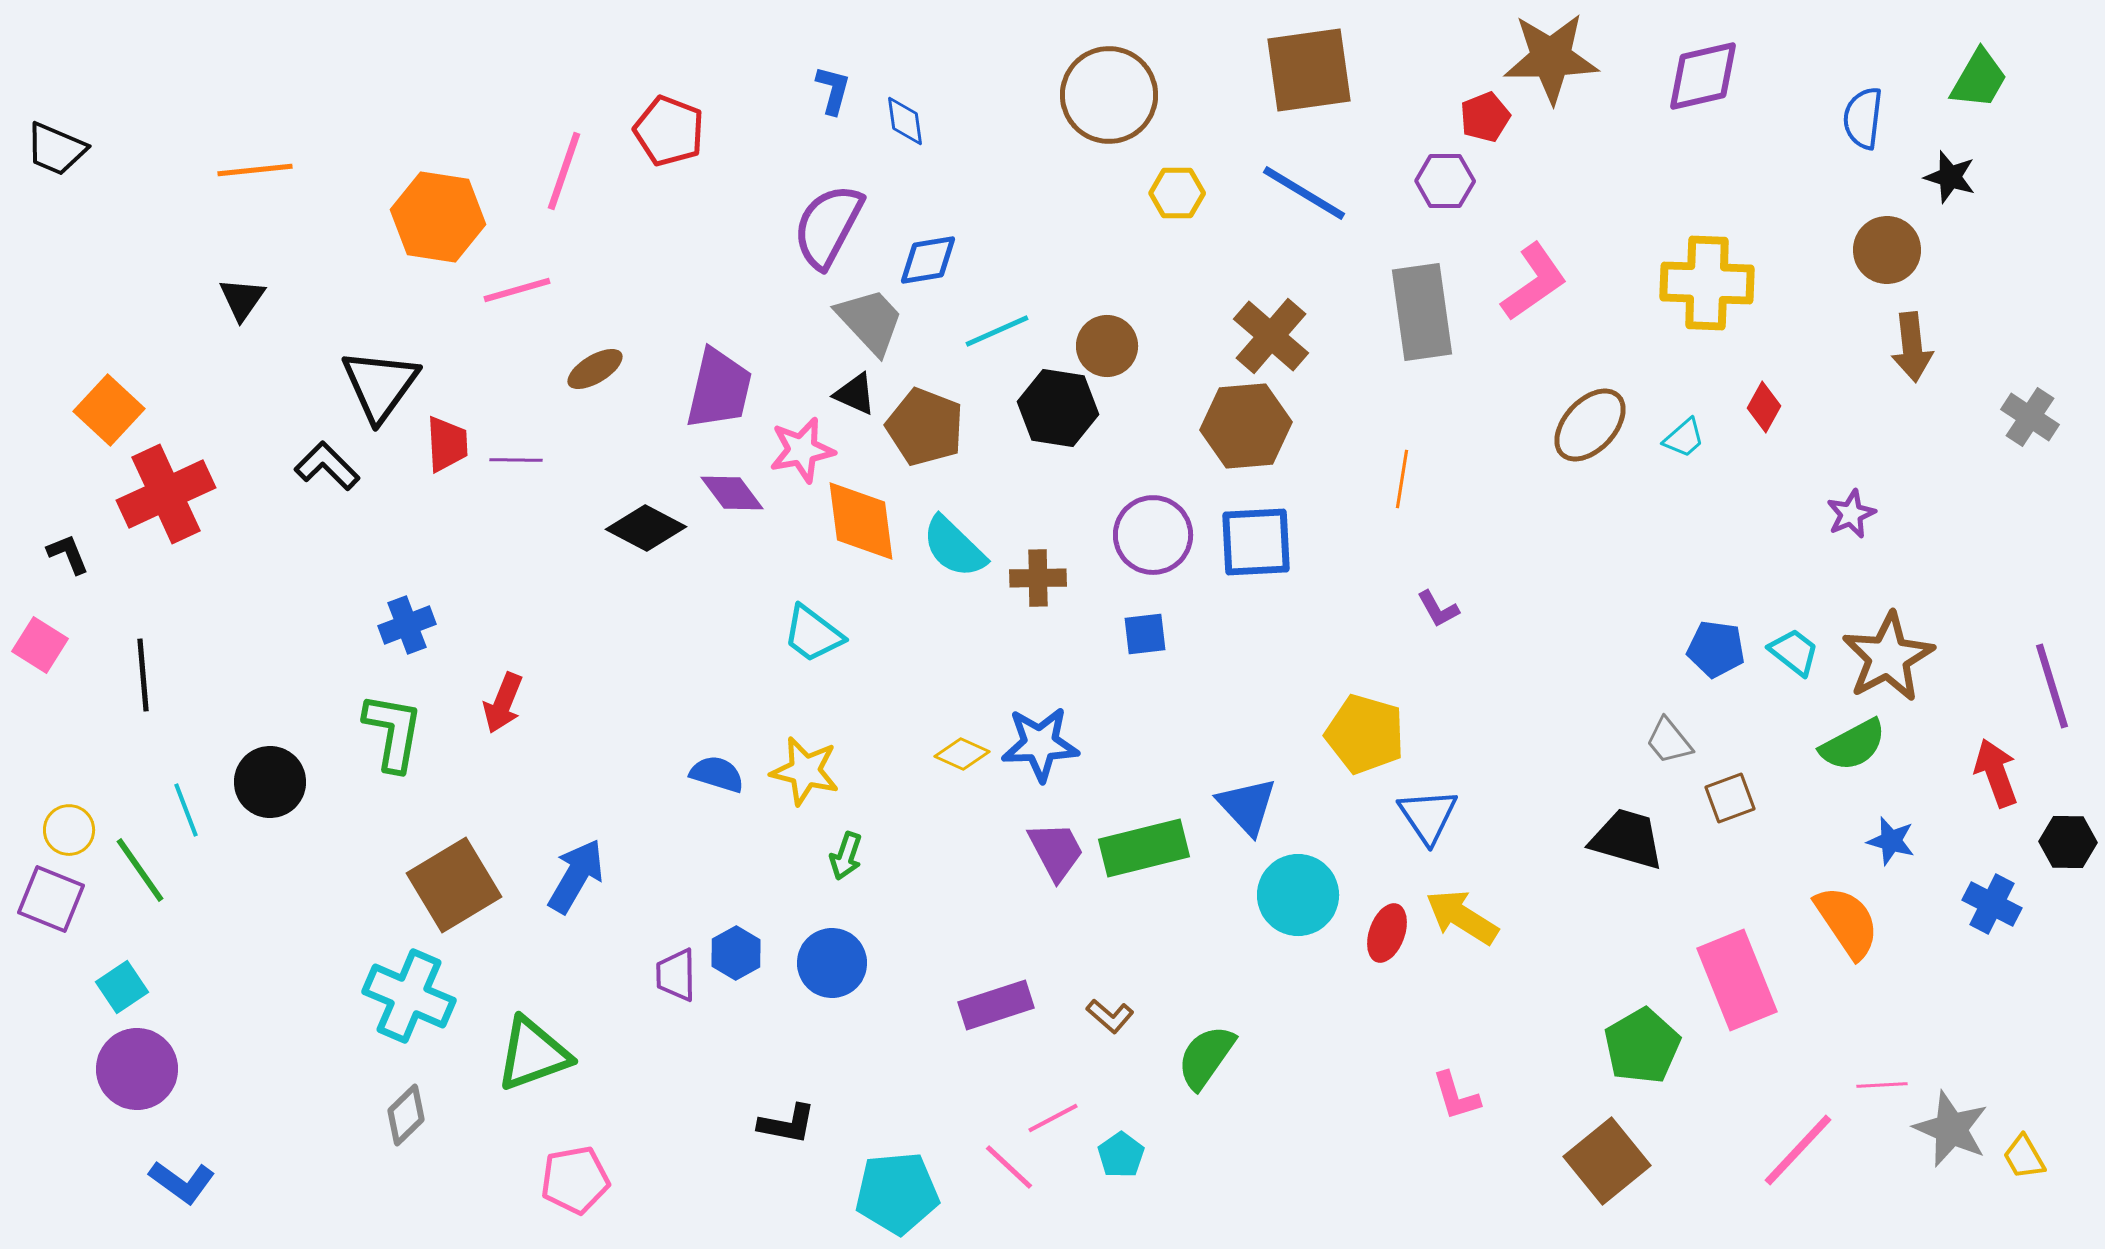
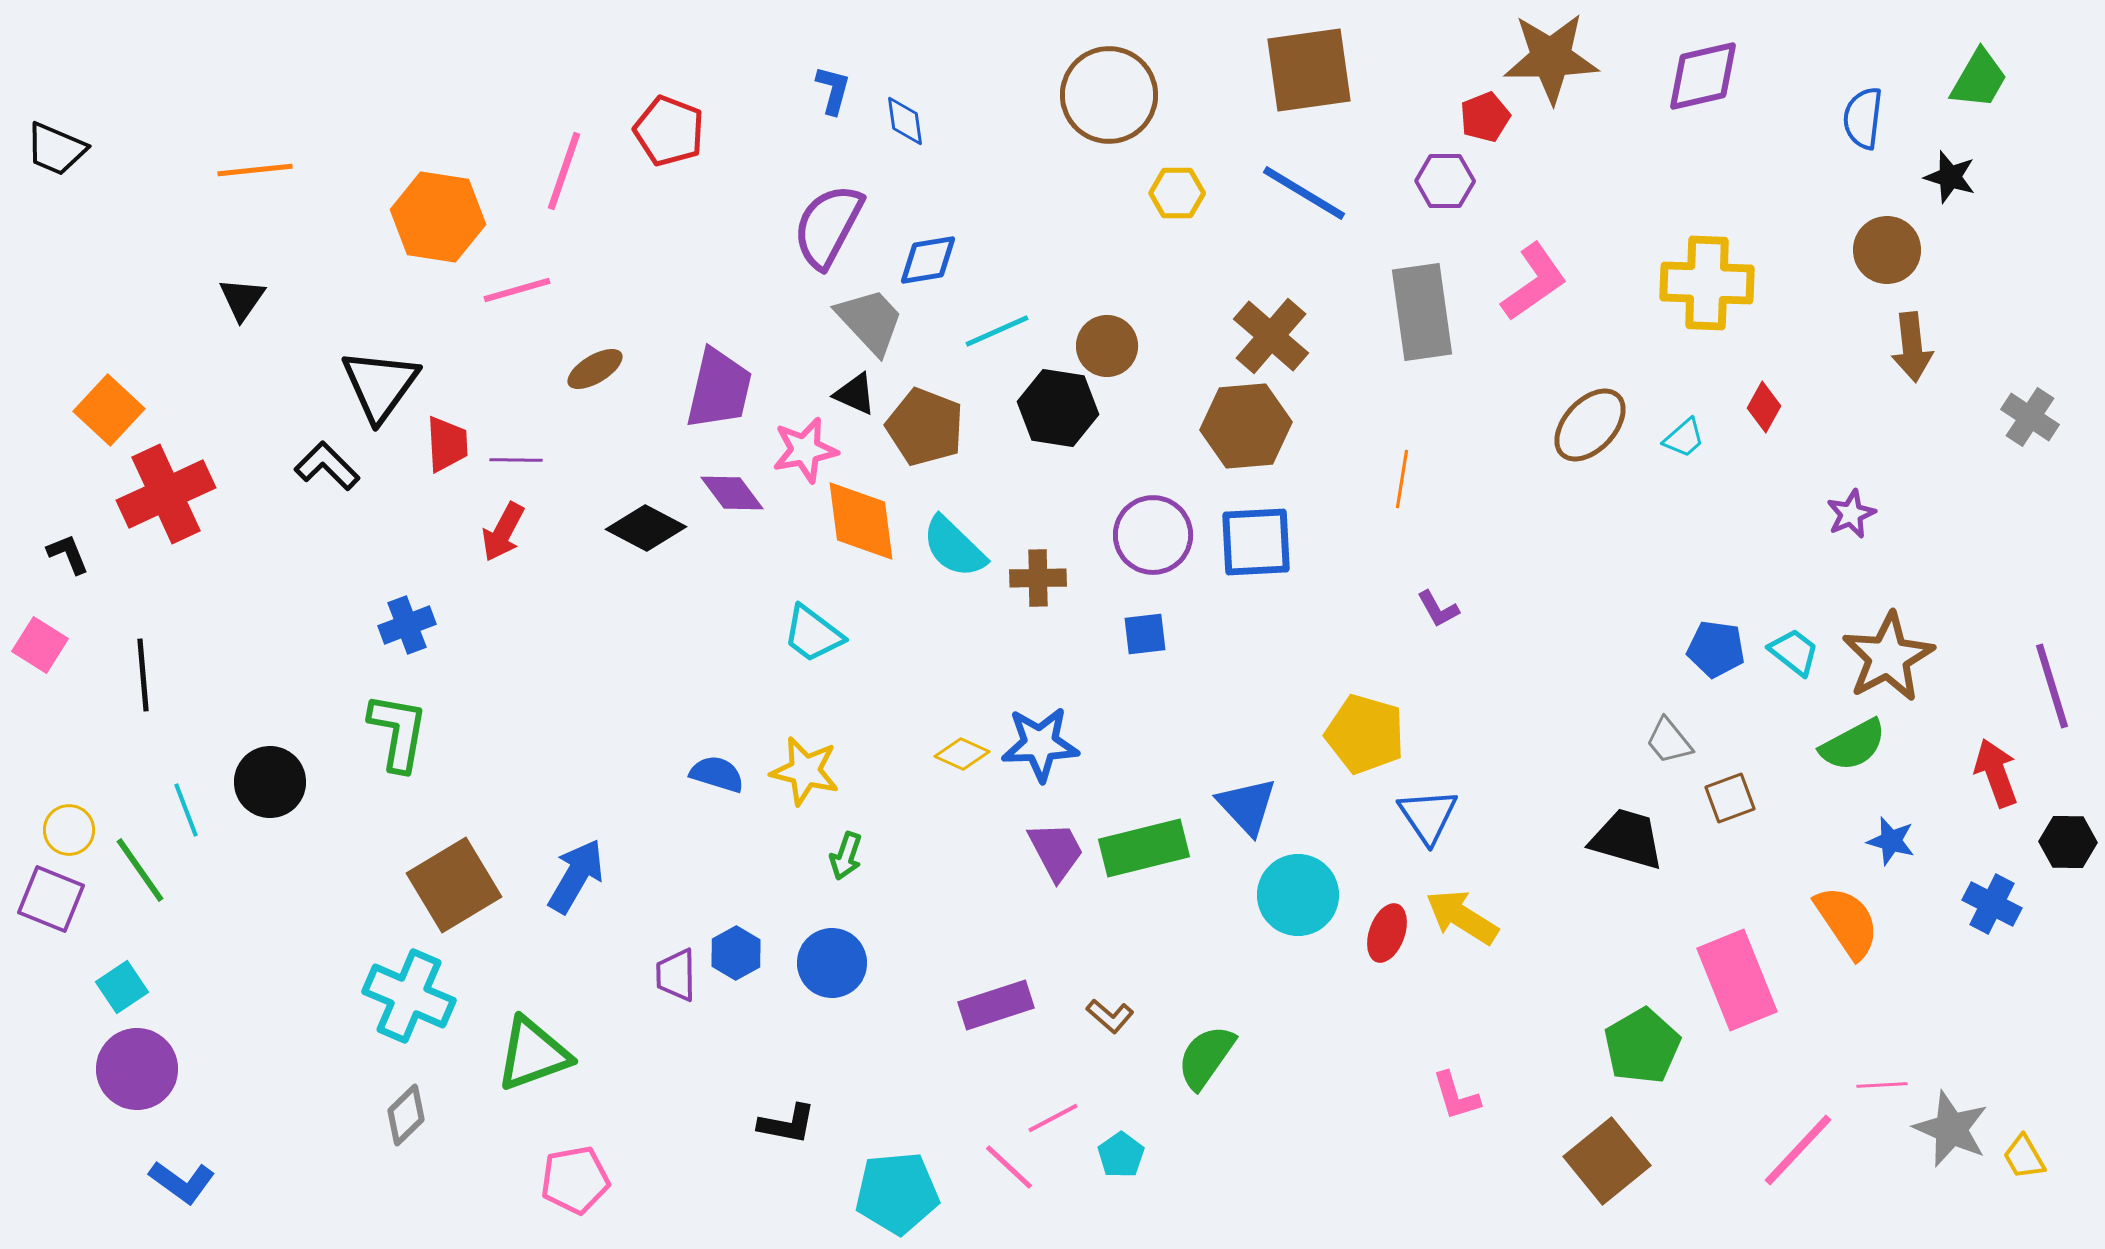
pink star at (802, 450): moved 3 px right
red arrow at (503, 703): moved 171 px up; rotated 6 degrees clockwise
green L-shape at (393, 732): moved 5 px right
